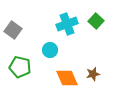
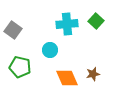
cyan cross: rotated 15 degrees clockwise
